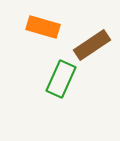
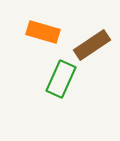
orange rectangle: moved 5 px down
